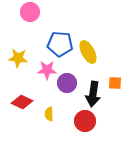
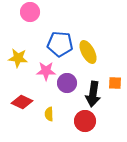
pink star: moved 1 px left, 1 px down
